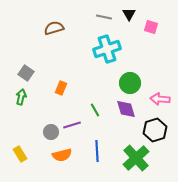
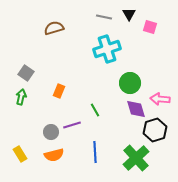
pink square: moved 1 px left
orange rectangle: moved 2 px left, 3 px down
purple diamond: moved 10 px right
blue line: moved 2 px left, 1 px down
orange semicircle: moved 8 px left
